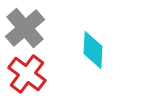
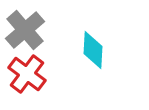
gray cross: moved 2 px down
